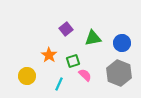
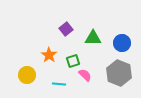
green triangle: rotated 12 degrees clockwise
yellow circle: moved 1 px up
cyan line: rotated 72 degrees clockwise
